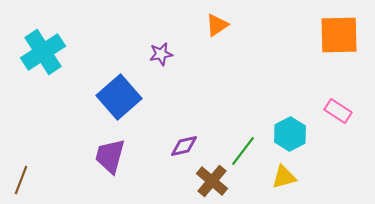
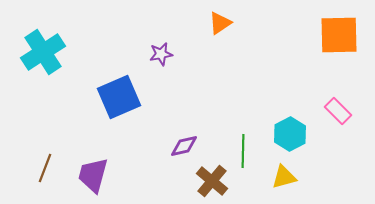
orange triangle: moved 3 px right, 2 px up
blue square: rotated 18 degrees clockwise
pink rectangle: rotated 12 degrees clockwise
green line: rotated 36 degrees counterclockwise
purple trapezoid: moved 17 px left, 19 px down
brown line: moved 24 px right, 12 px up
